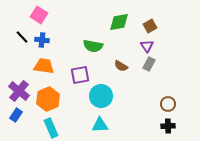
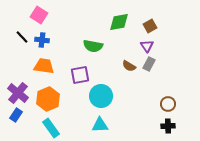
brown semicircle: moved 8 px right
purple cross: moved 1 px left, 2 px down
cyan rectangle: rotated 12 degrees counterclockwise
